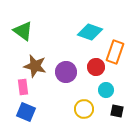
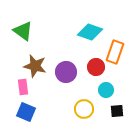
black square: rotated 16 degrees counterclockwise
